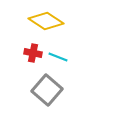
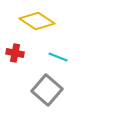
yellow diamond: moved 9 px left
red cross: moved 18 px left
